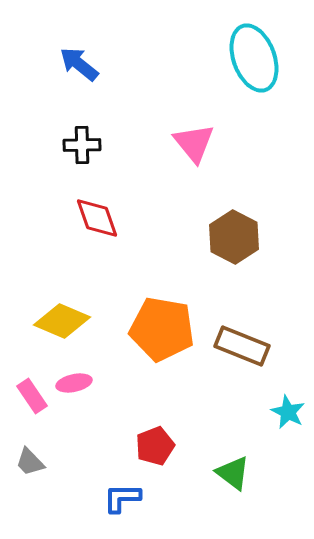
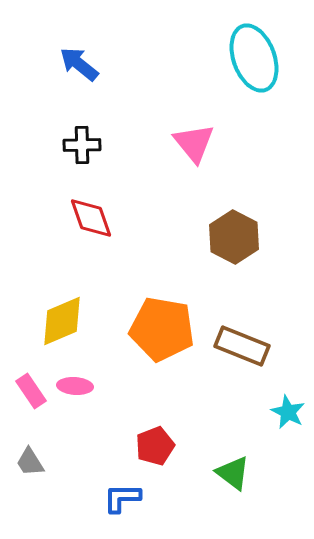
red diamond: moved 6 px left
yellow diamond: rotated 46 degrees counterclockwise
pink ellipse: moved 1 px right, 3 px down; rotated 16 degrees clockwise
pink rectangle: moved 1 px left, 5 px up
gray trapezoid: rotated 12 degrees clockwise
